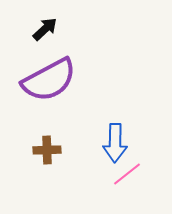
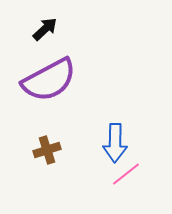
brown cross: rotated 16 degrees counterclockwise
pink line: moved 1 px left
